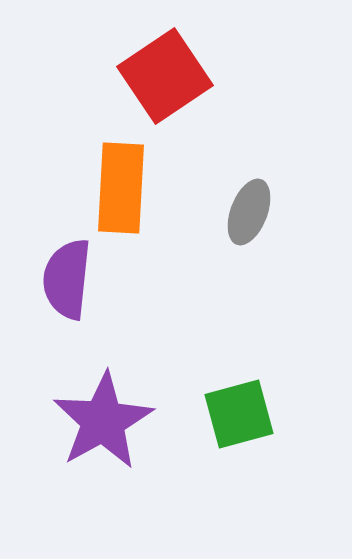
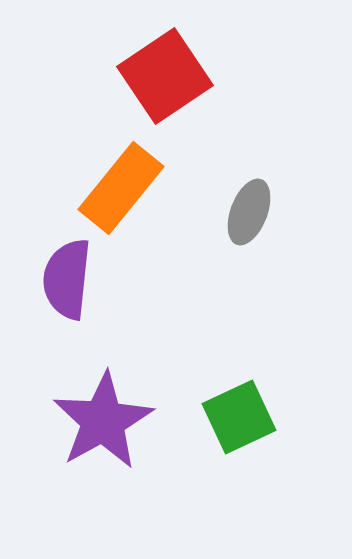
orange rectangle: rotated 36 degrees clockwise
green square: moved 3 px down; rotated 10 degrees counterclockwise
